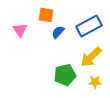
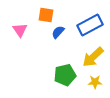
blue rectangle: moved 1 px right, 1 px up
yellow arrow: moved 2 px right
